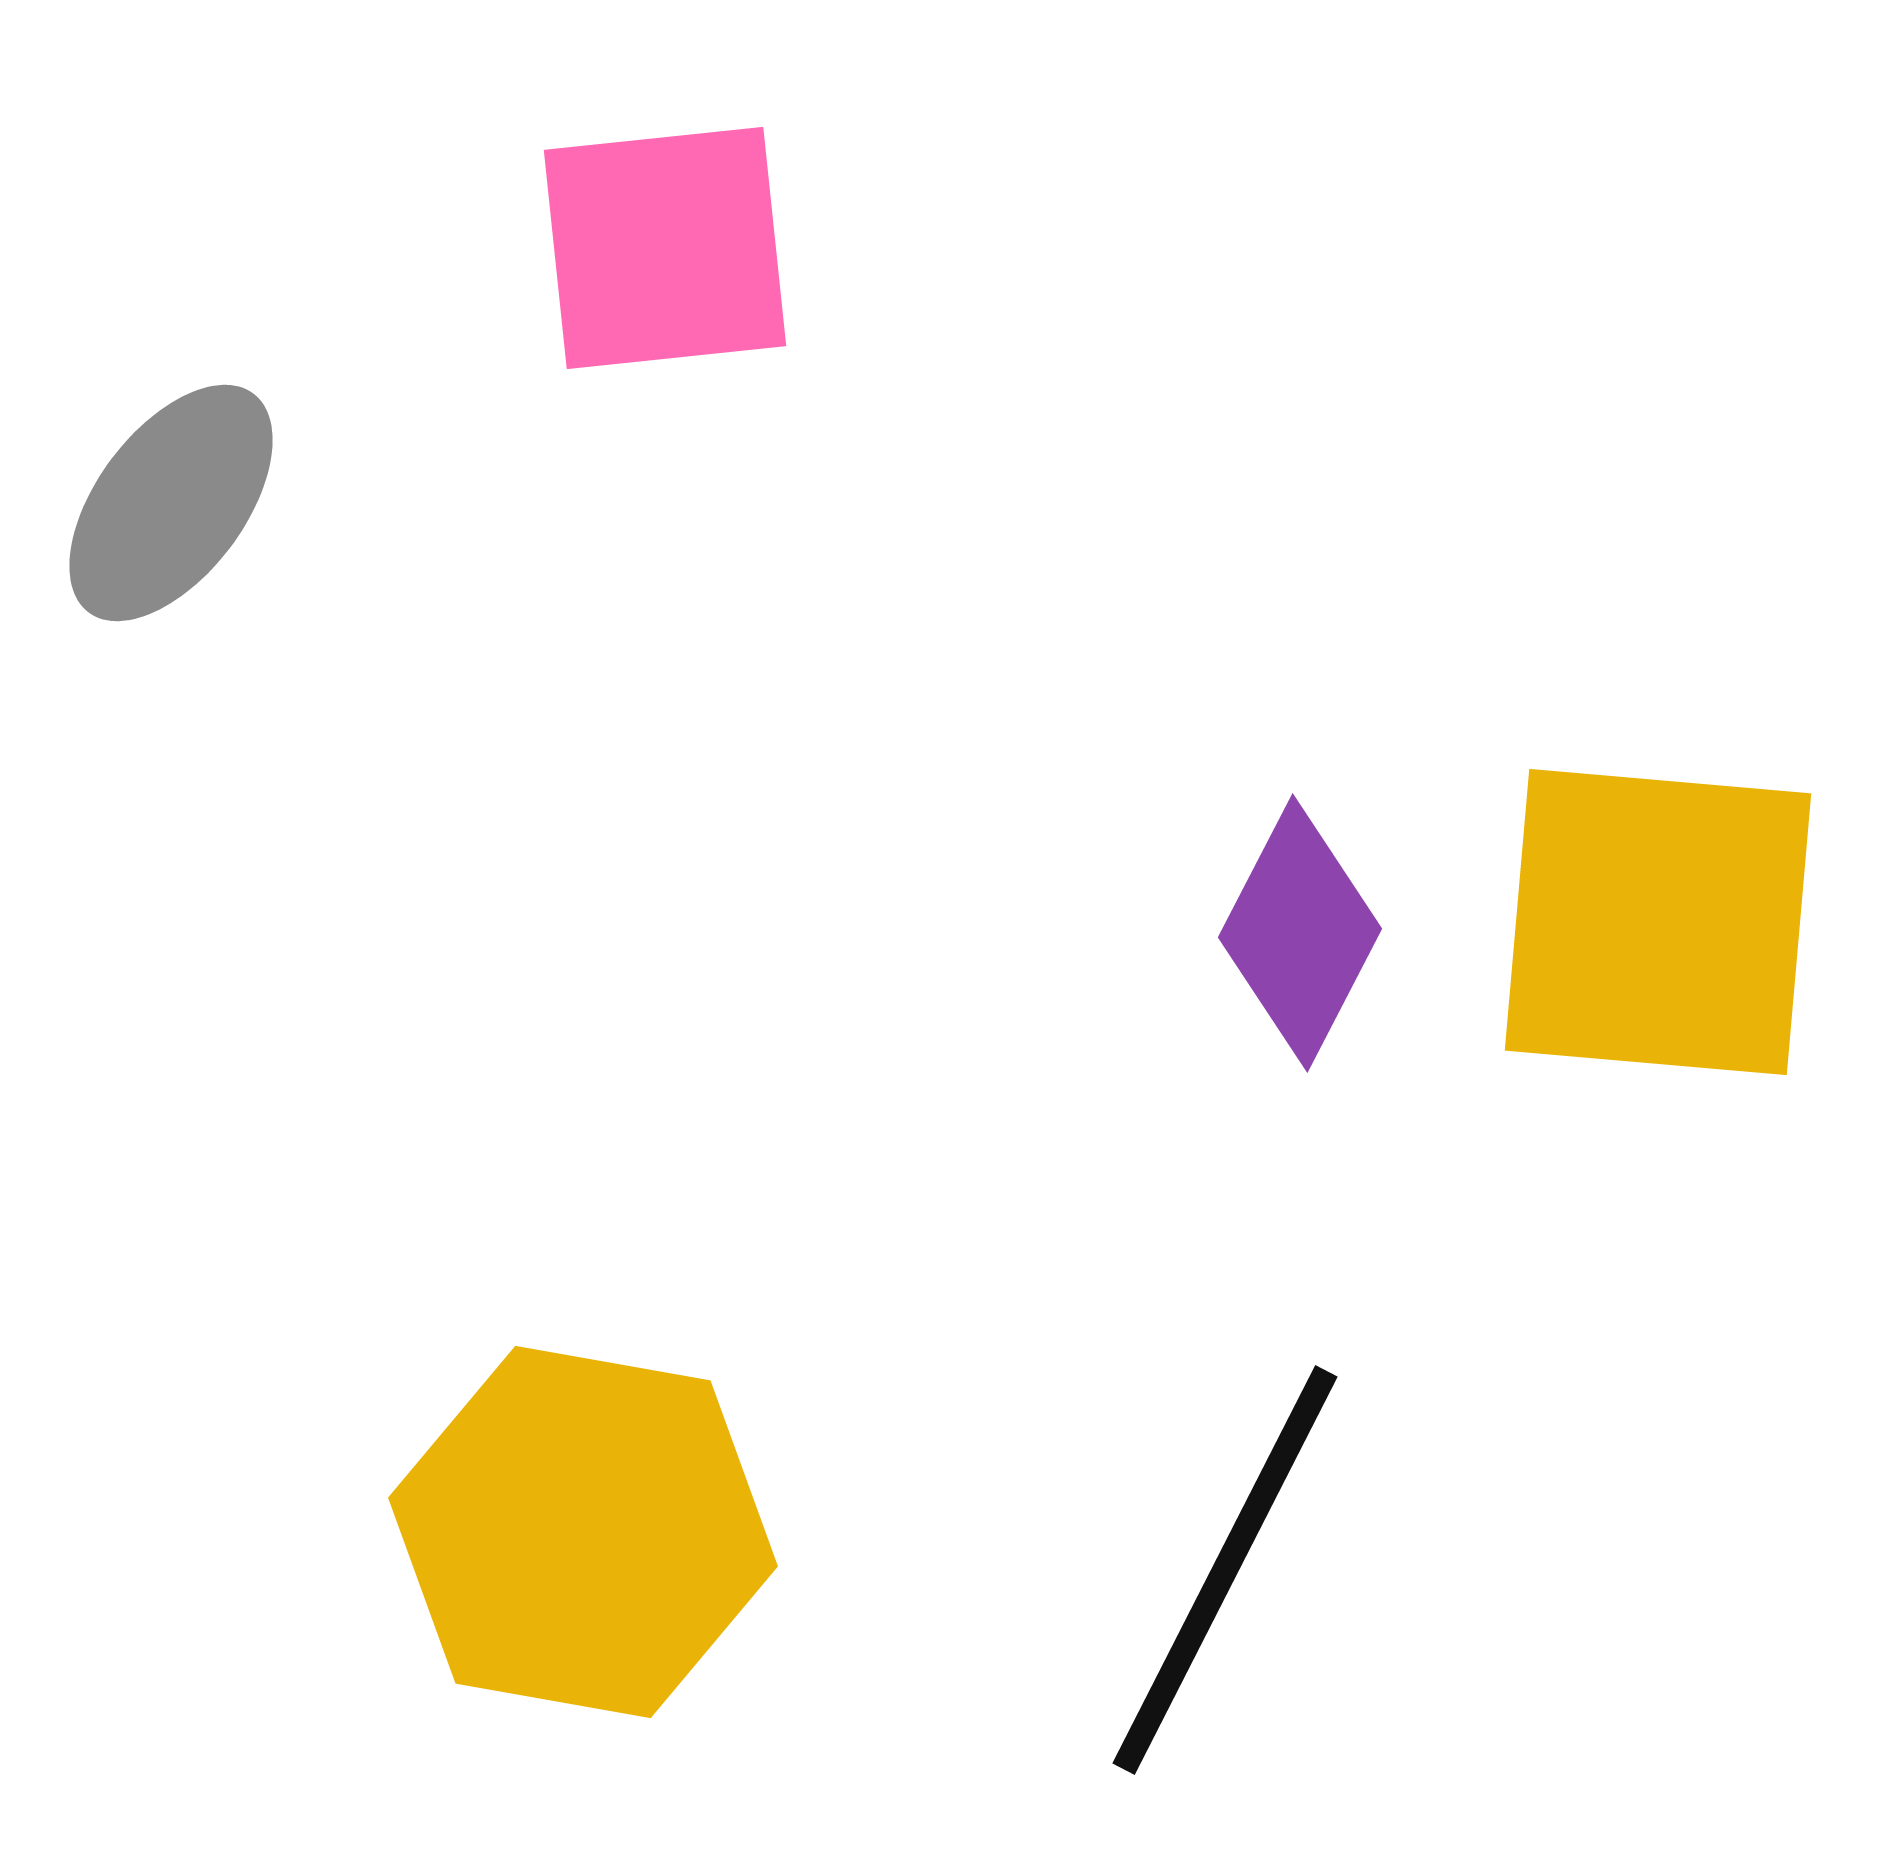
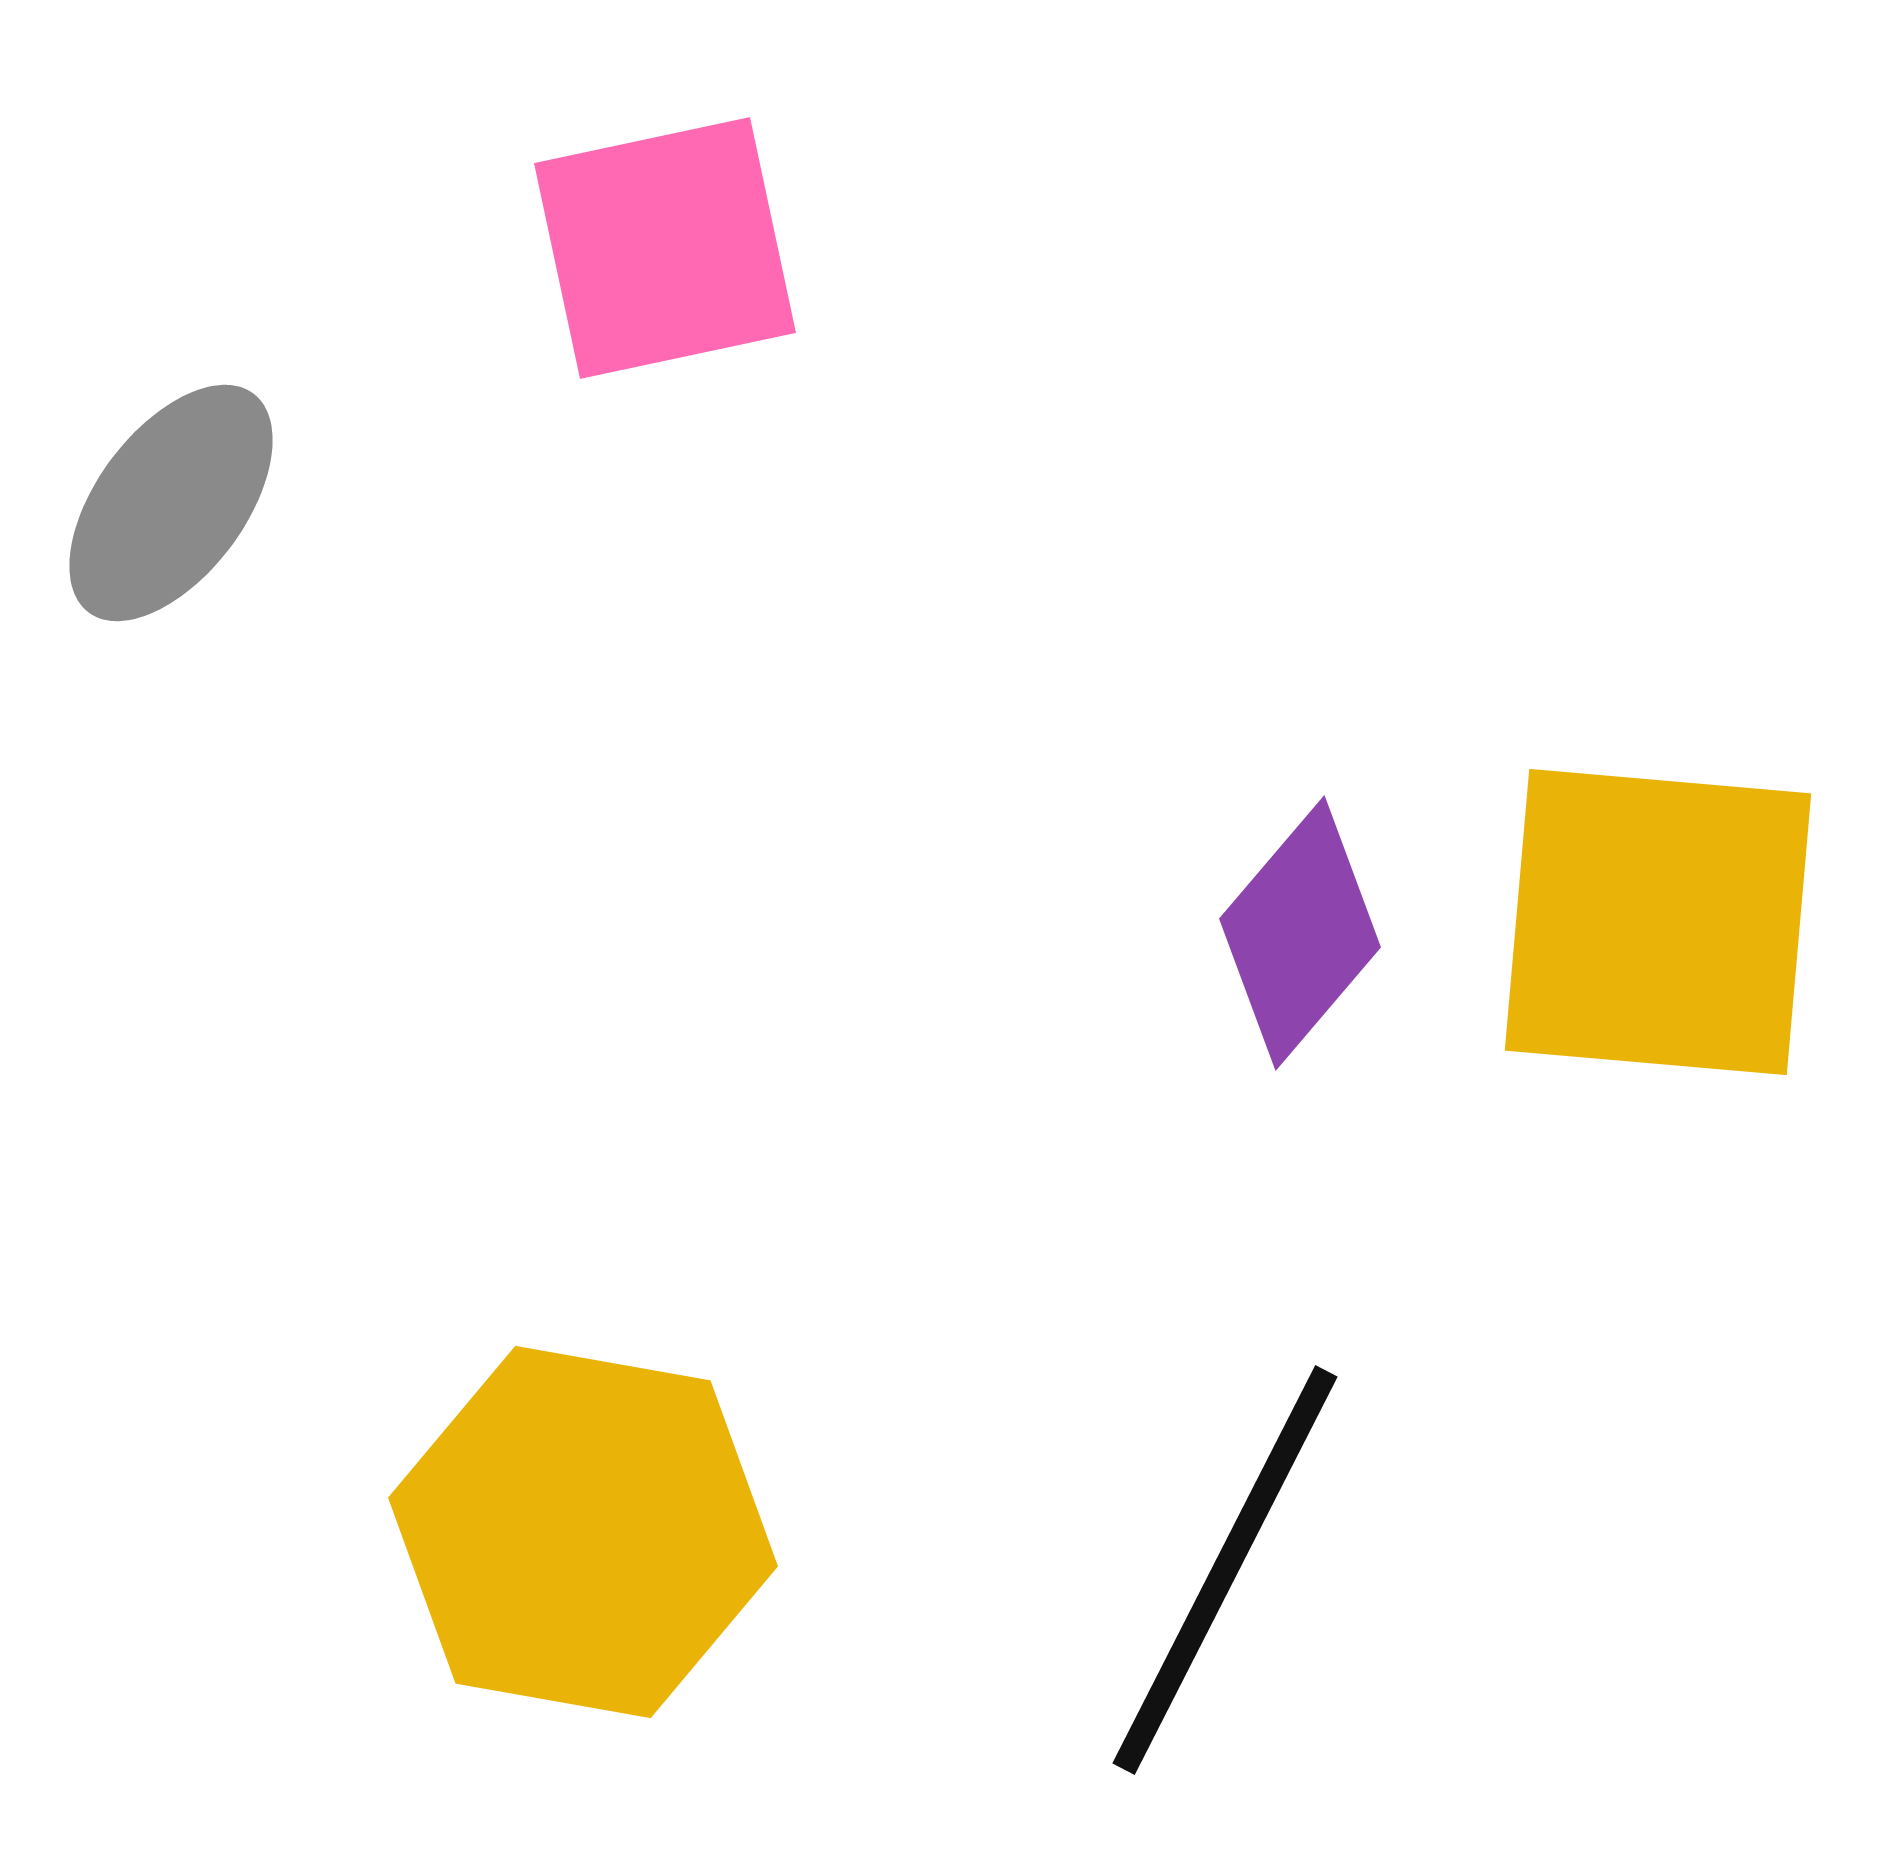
pink square: rotated 6 degrees counterclockwise
purple diamond: rotated 13 degrees clockwise
